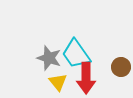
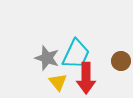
cyan trapezoid: rotated 120 degrees counterclockwise
gray star: moved 2 px left
brown circle: moved 6 px up
